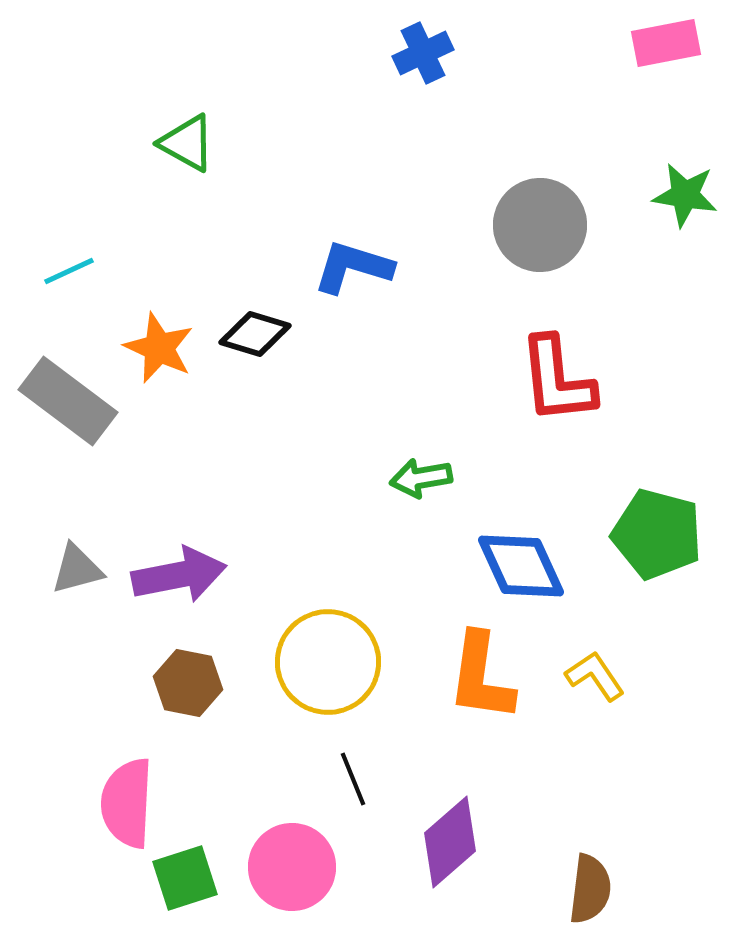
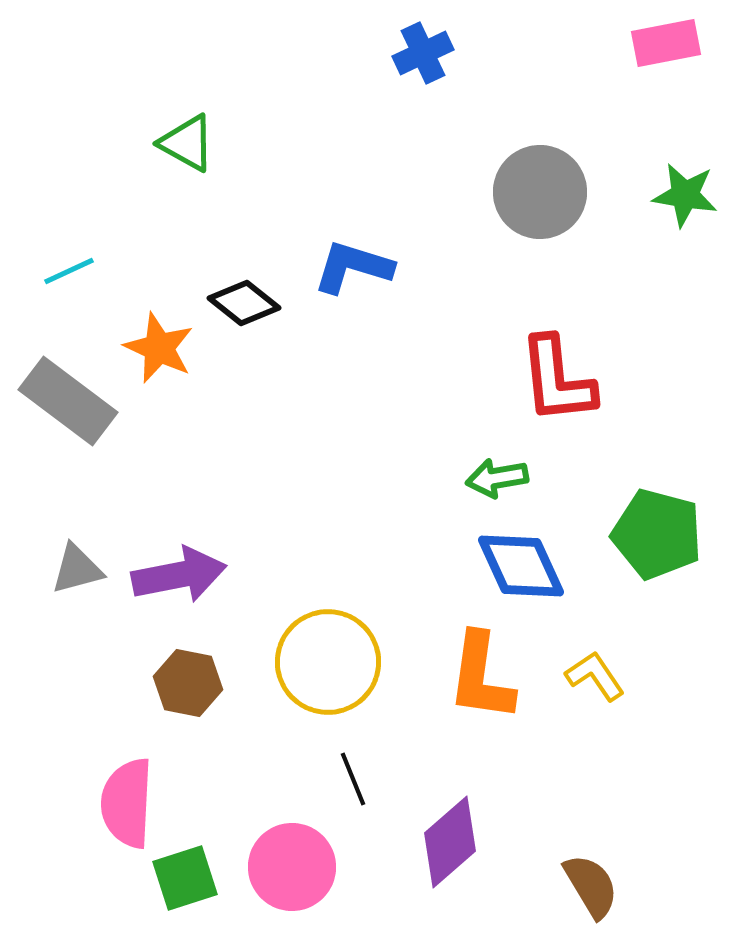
gray circle: moved 33 px up
black diamond: moved 11 px left, 31 px up; rotated 22 degrees clockwise
green arrow: moved 76 px right
brown semicircle: moved 1 px right, 3 px up; rotated 38 degrees counterclockwise
